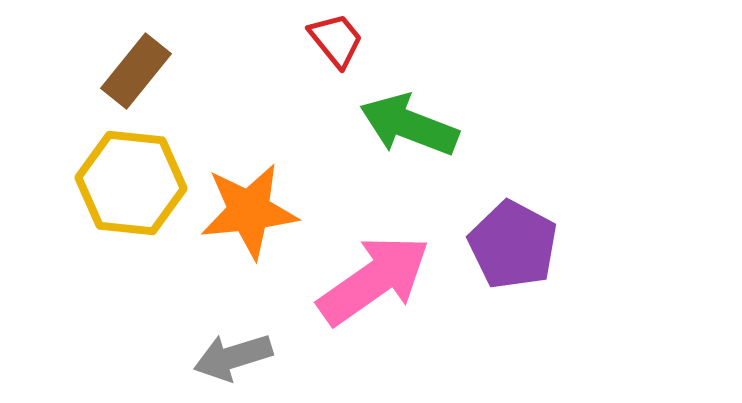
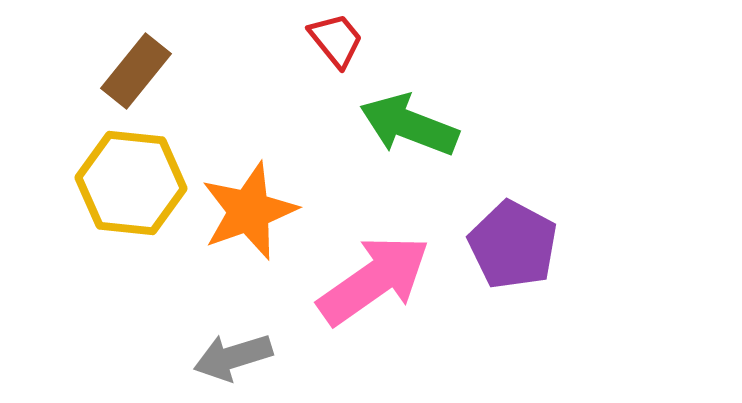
orange star: rotated 14 degrees counterclockwise
